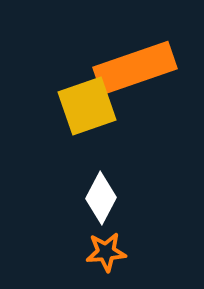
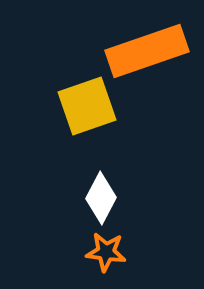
orange rectangle: moved 12 px right, 17 px up
orange star: rotated 12 degrees clockwise
